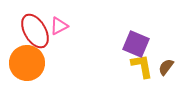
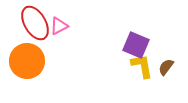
red ellipse: moved 8 px up
purple square: moved 1 px down
orange circle: moved 2 px up
